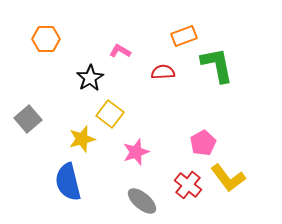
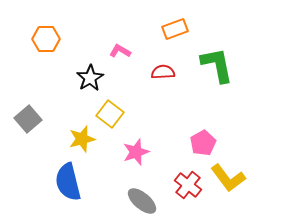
orange rectangle: moved 9 px left, 7 px up
